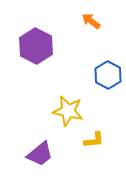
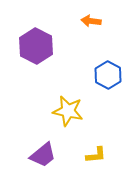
orange arrow: rotated 30 degrees counterclockwise
yellow L-shape: moved 2 px right, 15 px down
purple trapezoid: moved 3 px right, 1 px down
